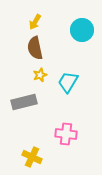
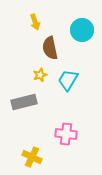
yellow arrow: rotated 49 degrees counterclockwise
brown semicircle: moved 15 px right
cyan trapezoid: moved 2 px up
